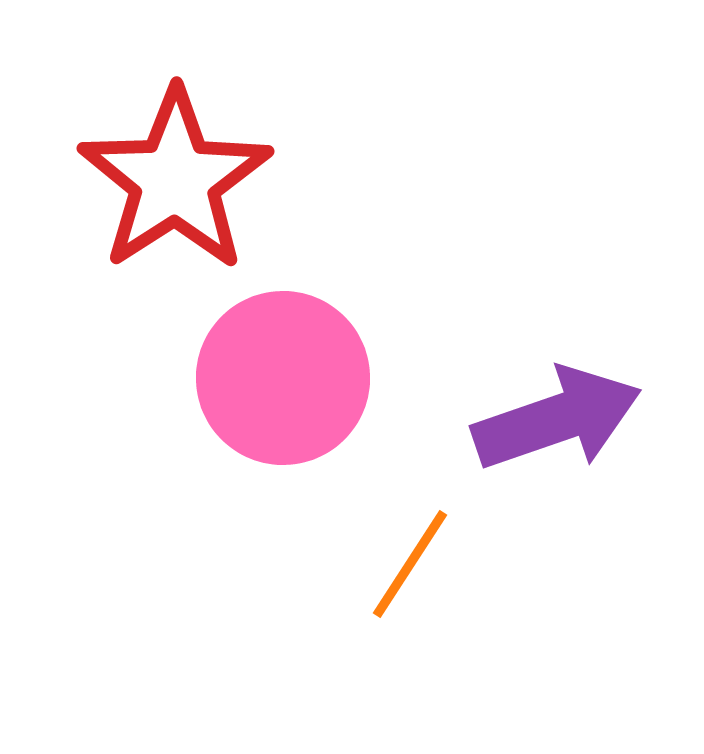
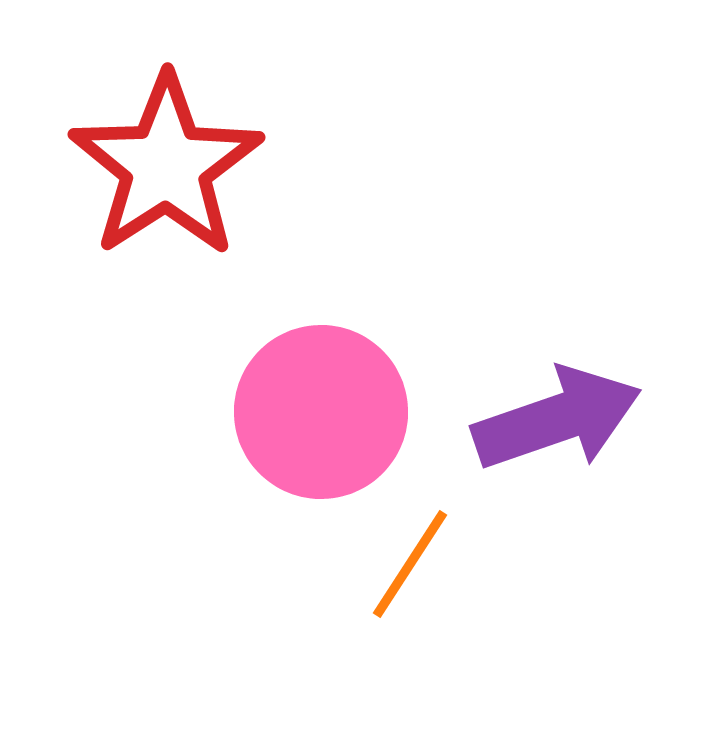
red star: moved 9 px left, 14 px up
pink circle: moved 38 px right, 34 px down
